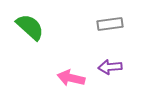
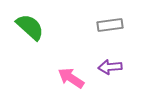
gray rectangle: moved 1 px down
pink arrow: rotated 20 degrees clockwise
